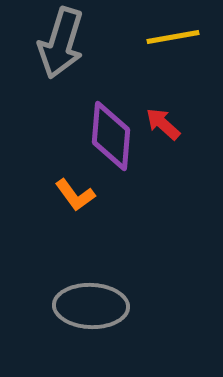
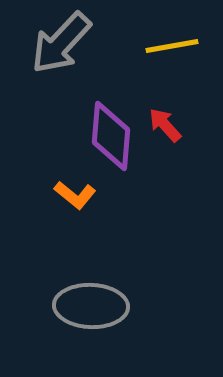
yellow line: moved 1 px left, 9 px down
gray arrow: rotated 26 degrees clockwise
red arrow: moved 2 px right, 1 px down; rotated 6 degrees clockwise
orange L-shape: rotated 15 degrees counterclockwise
